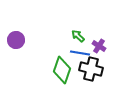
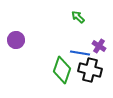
green arrow: moved 19 px up
black cross: moved 1 px left, 1 px down
